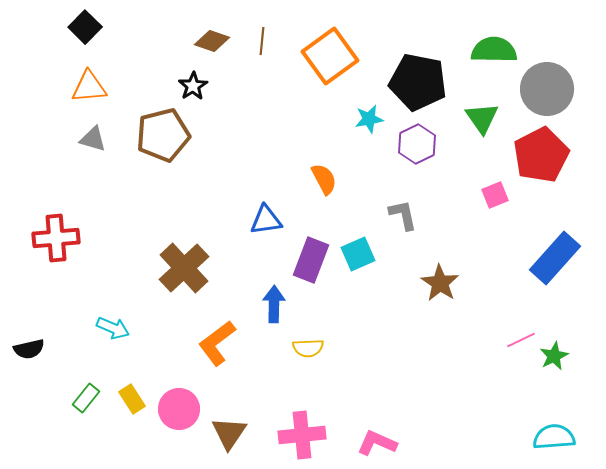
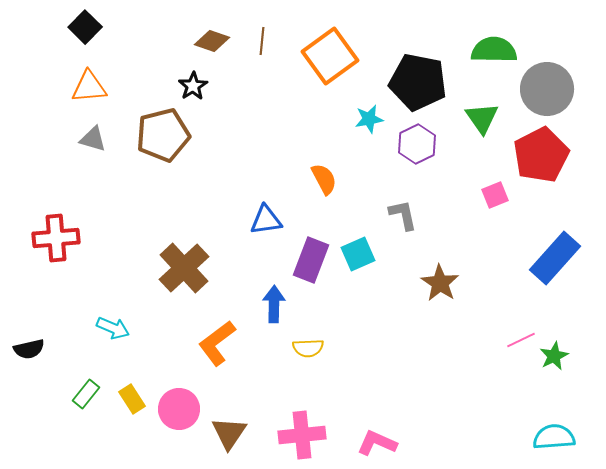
green rectangle: moved 4 px up
